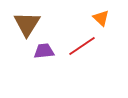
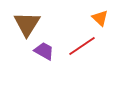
orange triangle: moved 1 px left
purple trapezoid: rotated 35 degrees clockwise
